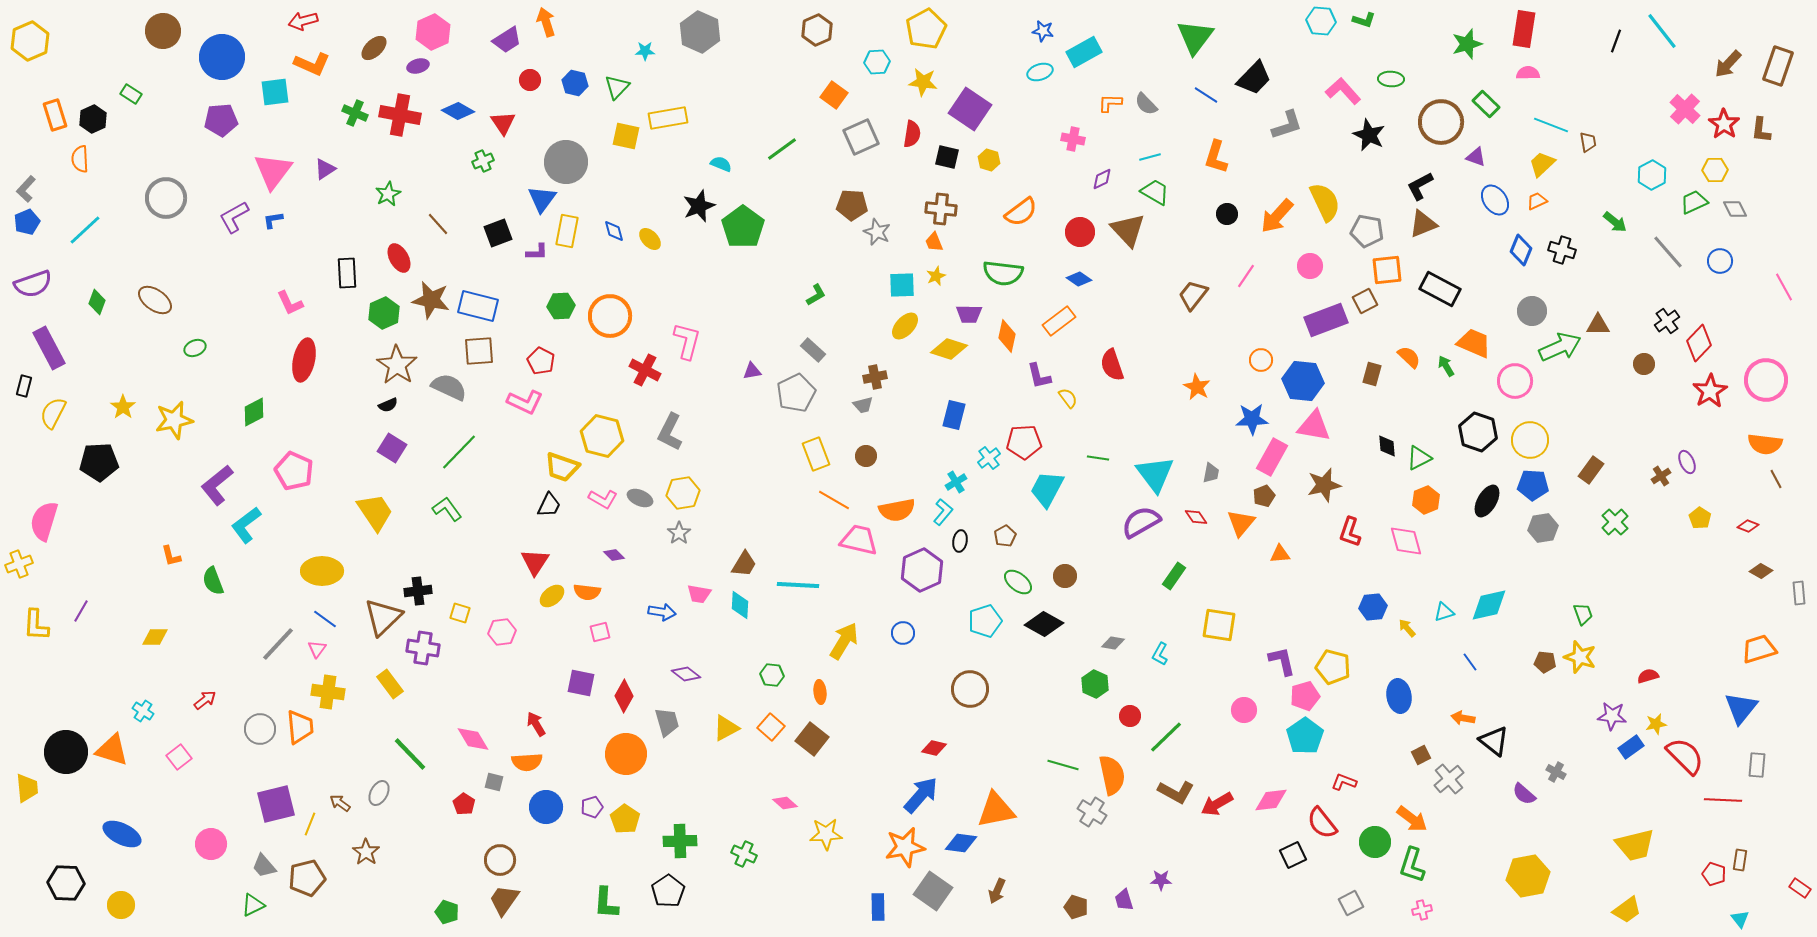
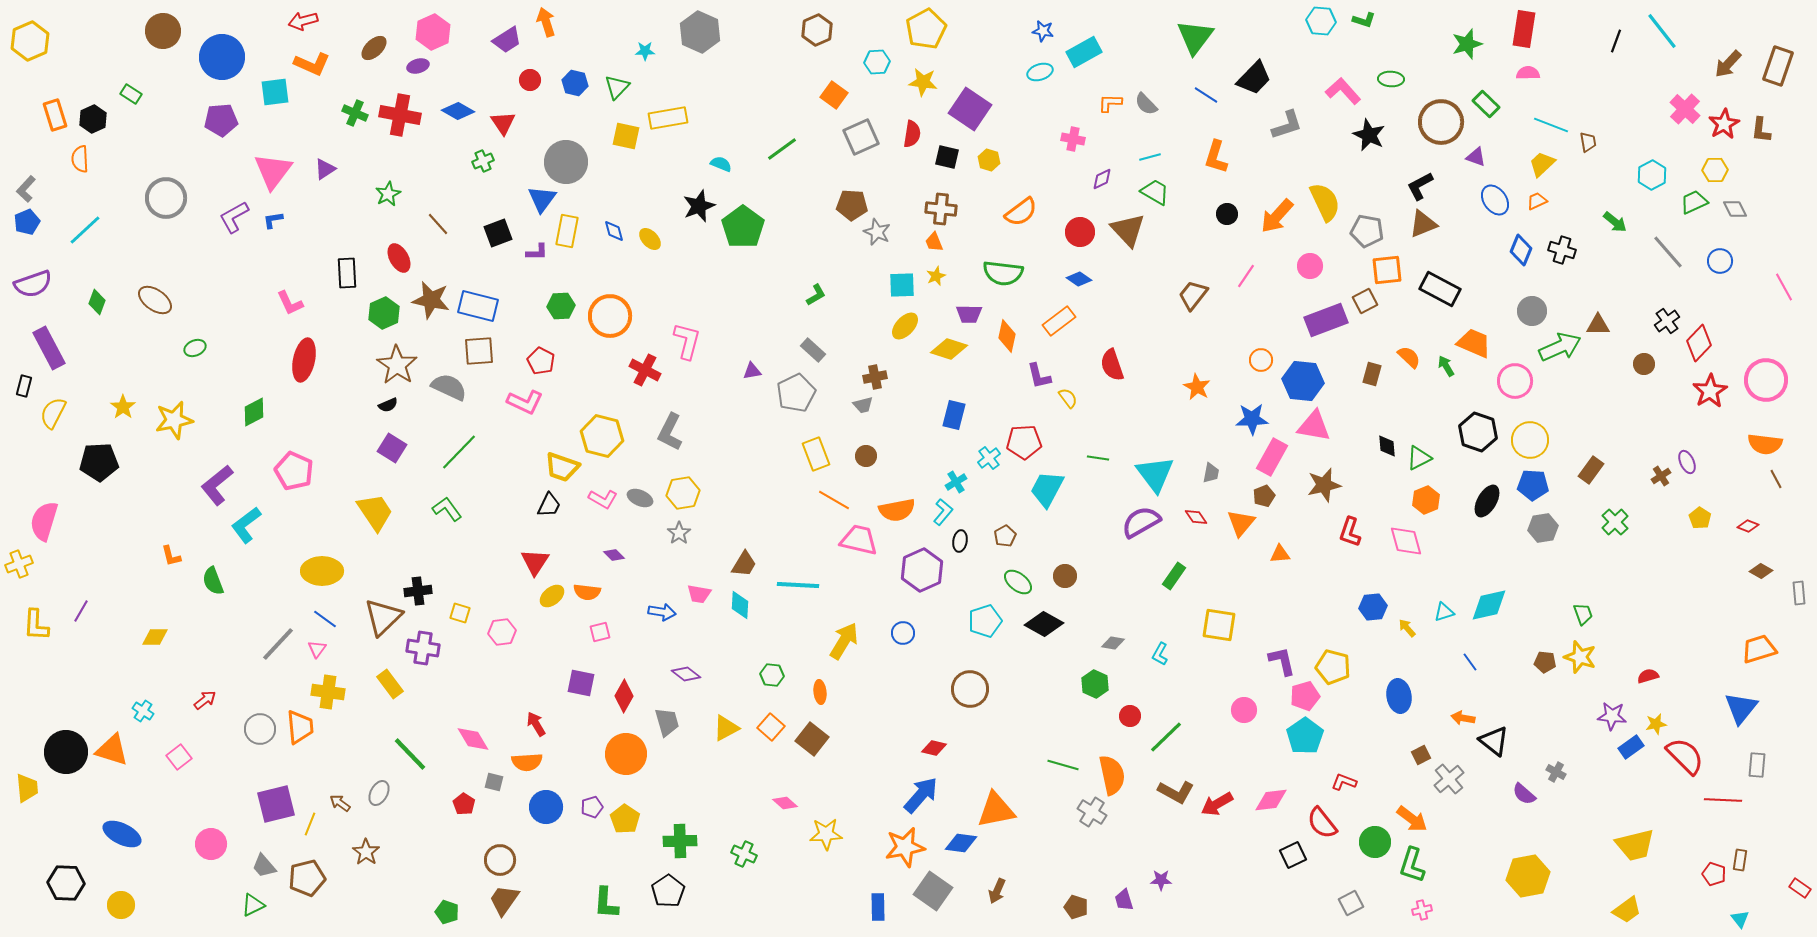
red star at (1724, 124): rotated 8 degrees clockwise
